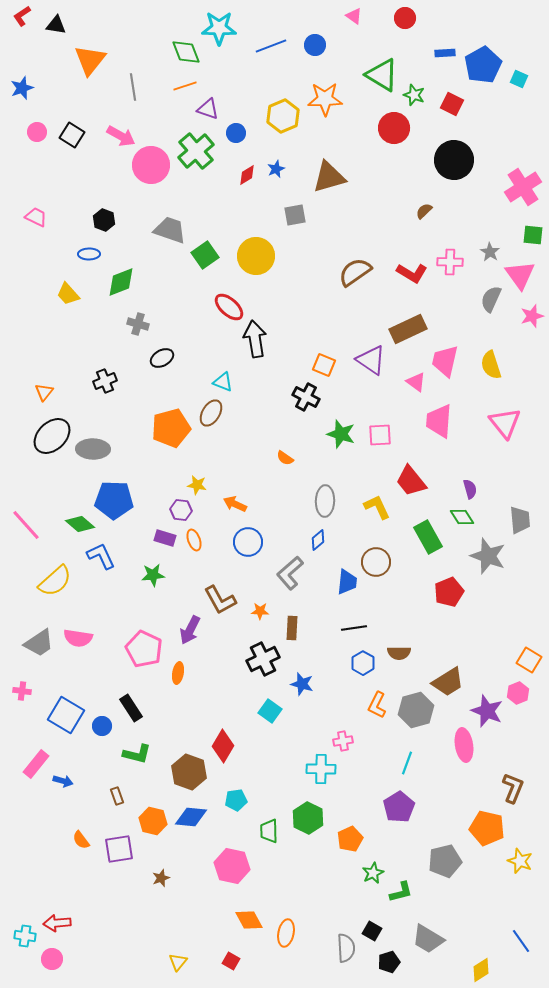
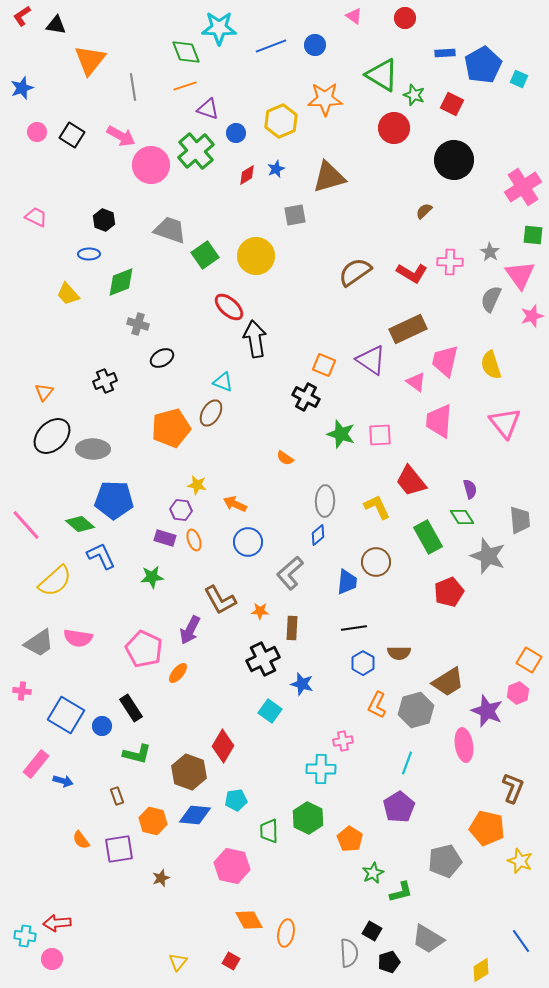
yellow hexagon at (283, 116): moved 2 px left, 5 px down
blue diamond at (318, 540): moved 5 px up
green star at (153, 575): moved 1 px left, 2 px down
orange ellipse at (178, 673): rotated 30 degrees clockwise
blue diamond at (191, 817): moved 4 px right, 2 px up
orange pentagon at (350, 839): rotated 15 degrees counterclockwise
gray semicircle at (346, 948): moved 3 px right, 5 px down
